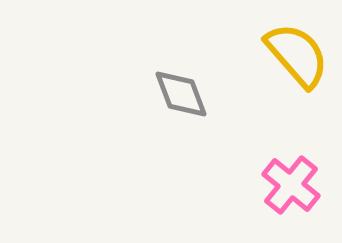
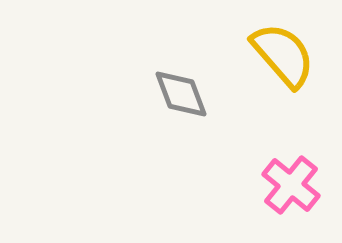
yellow semicircle: moved 14 px left
